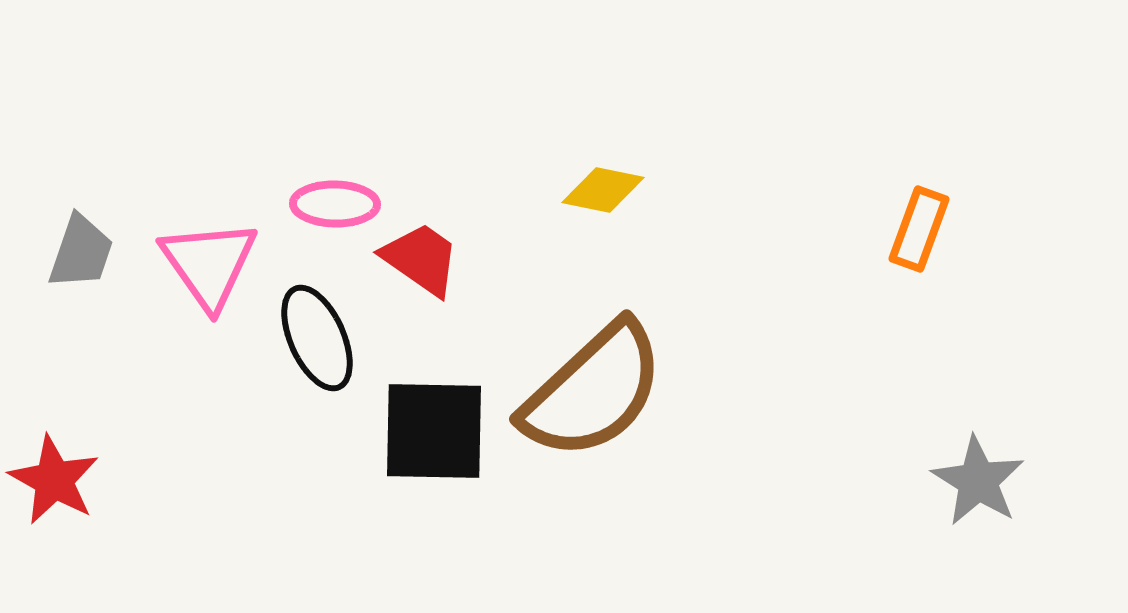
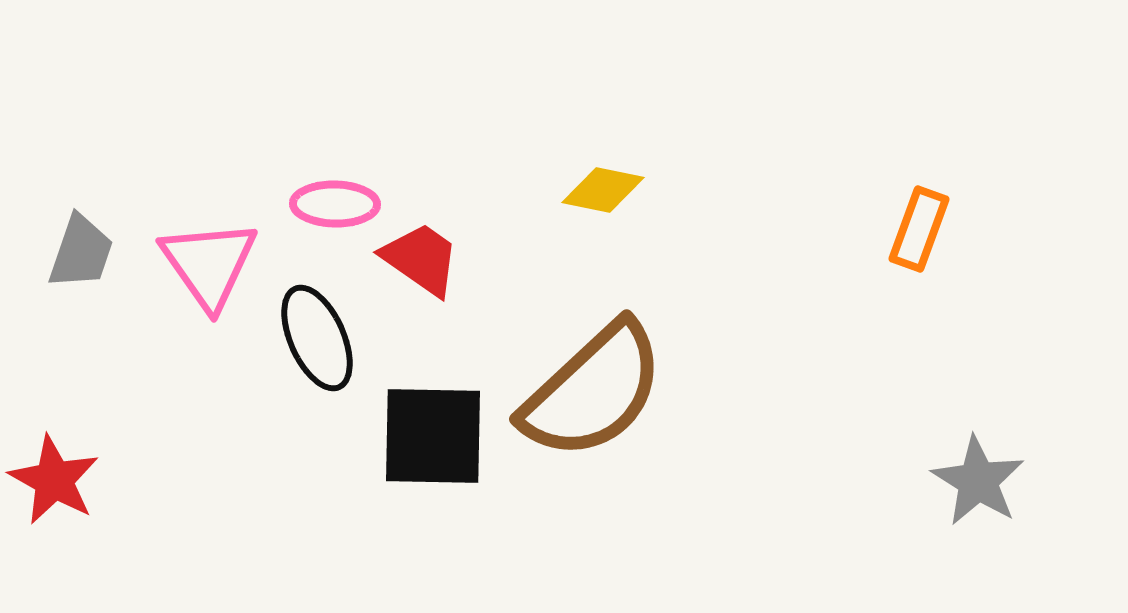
black square: moved 1 px left, 5 px down
